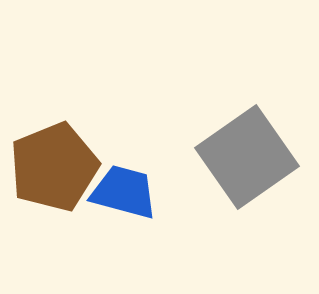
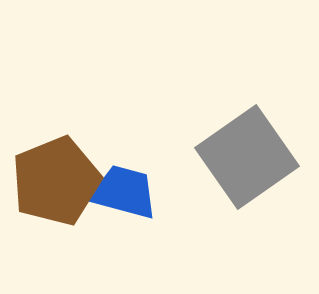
brown pentagon: moved 2 px right, 14 px down
